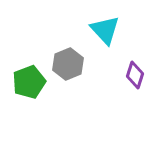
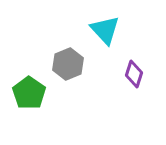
purple diamond: moved 1 px left, 1 px up
green pentagon: moved 11 px down; rotated 16 degrees counterclockwise
